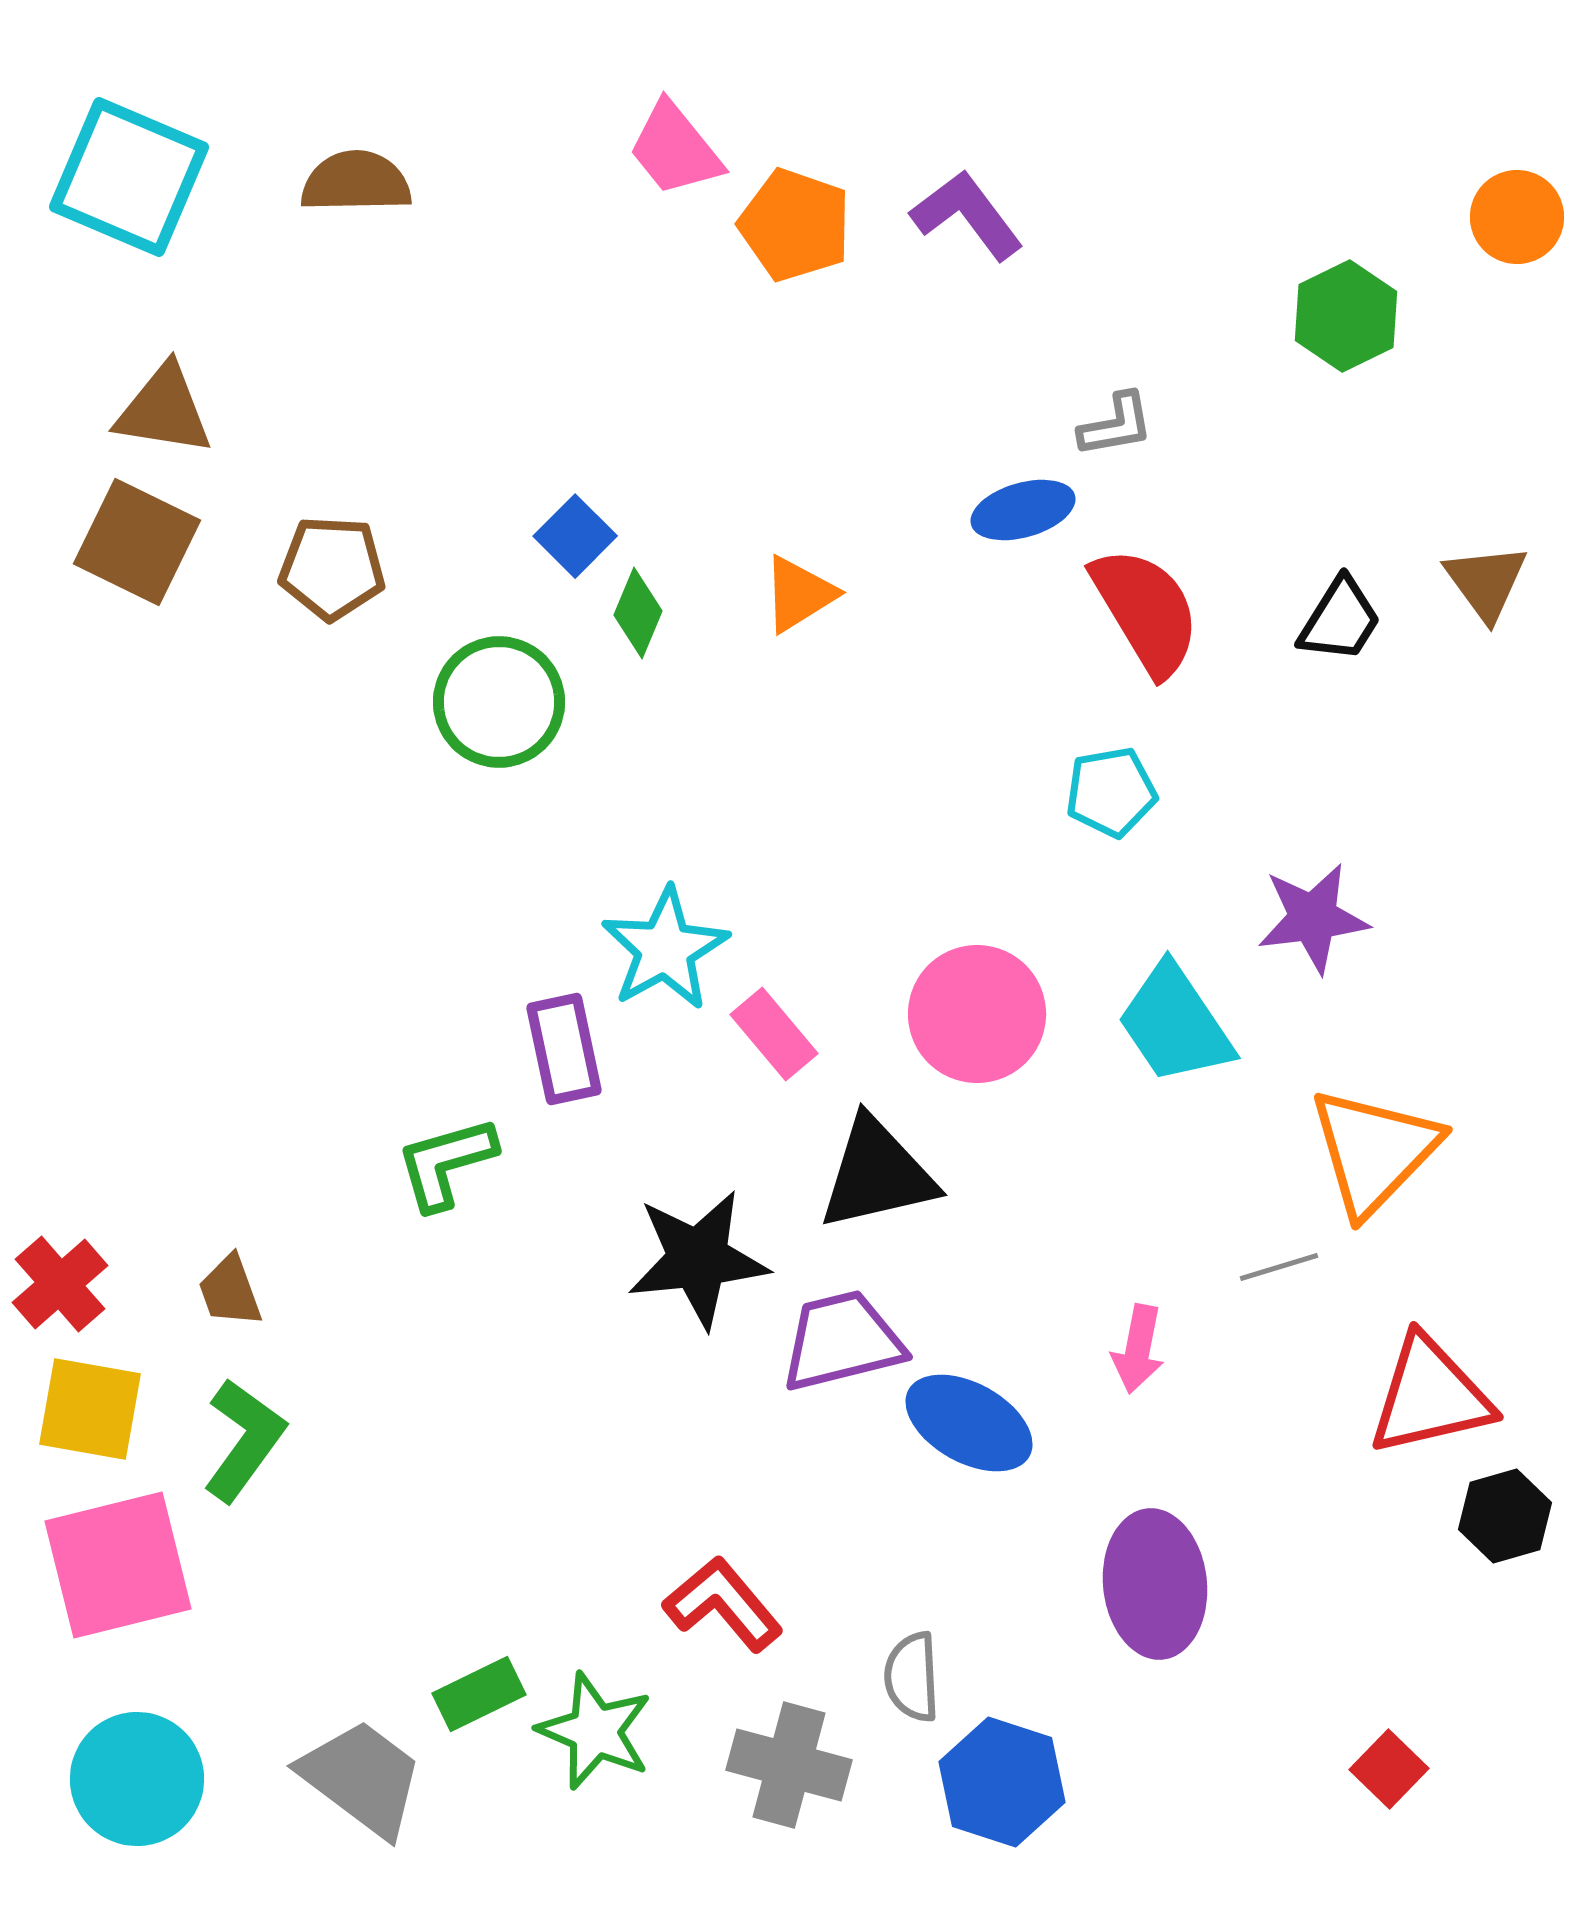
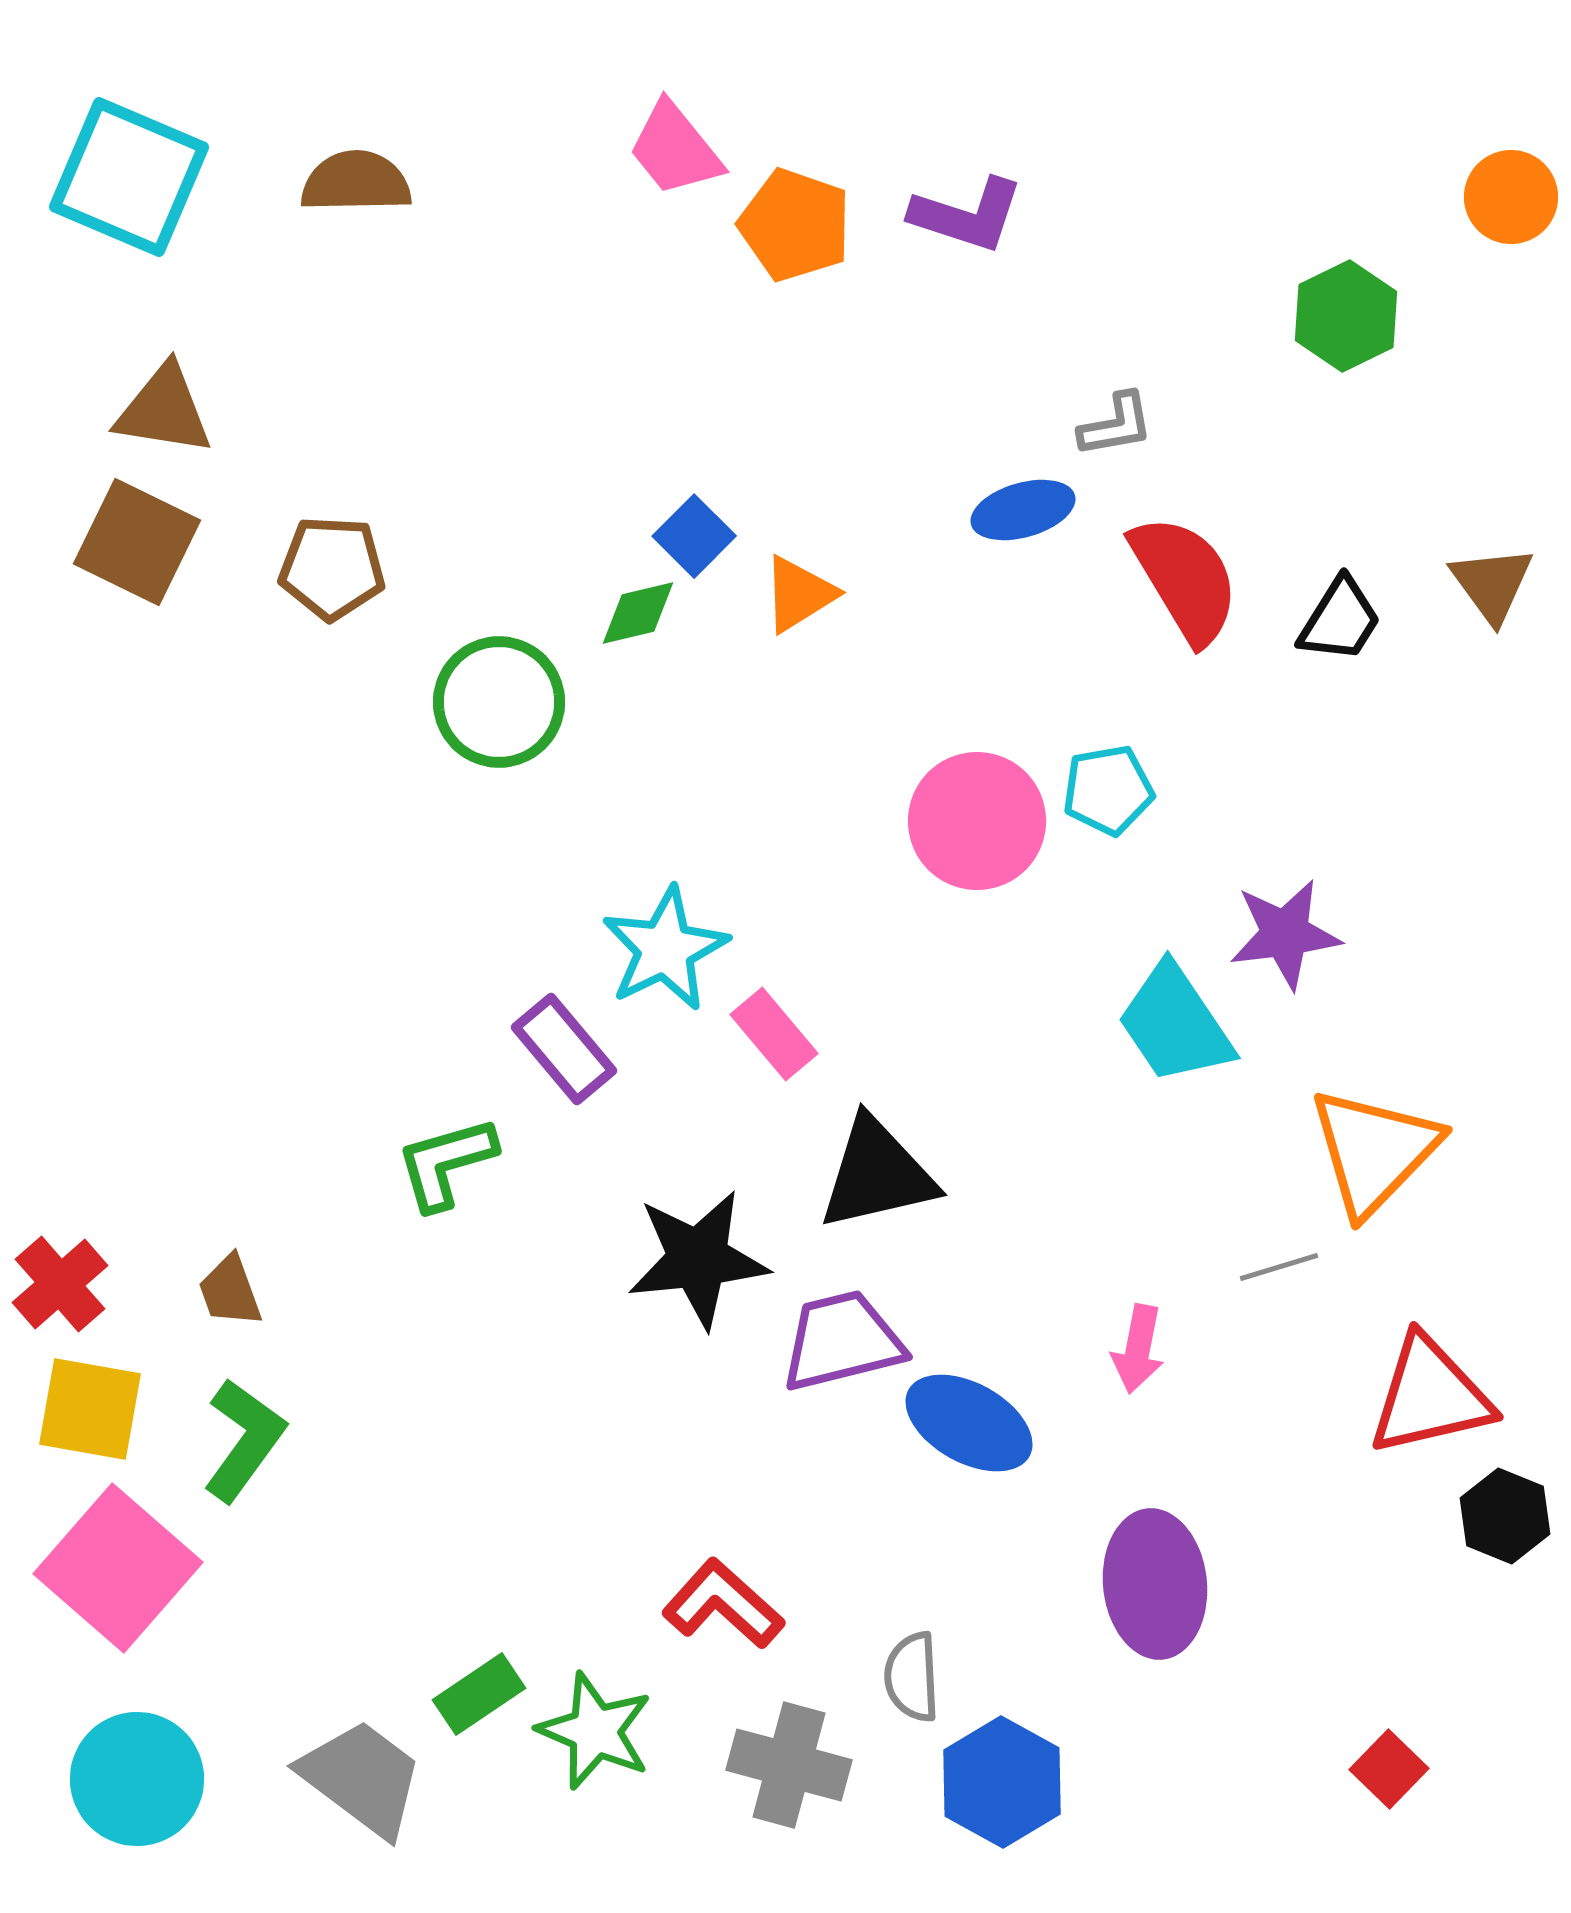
purple L-shape at (967, 215): rotated 145 degrees clockwise
orange circle at (1517, 217): moved 6 px left, 20 px up
blue square at (575, 536): moved 119 px right
brown triangle at (1486, 582): moved 6 px right, 2 px down
red semicircle at (1146, 611): moved 39 px right, 32 px up
green diamond at (638, 613): rotated 54 degrees clockwise
cyan pentagon at (1111, 792): moved 3 px left, 2 px up
purple star at (1313, 918): moved 28 px left, 16 px down
cyan star at (665, 949): rotated 3 degrees clockwise
pink circle at (977, 1014): moved 193 px up
purple rectangle at (564, 1049): rotated 28 degrees counterclockwise
black hexagon at (1505, 1516): rotated 22 degrees counterclockwise
pink square at (118, 1565): moved 3 px down; rotated 35 degrees counterclockwise
red L-shape at (723, 1604): rotated 8 degrees counterclockwise
green rectangle at (479, 1694): rotated 8 degrees counterclockwise
blue hexagon at (1002, 1782): rotated 11 degrees clockwise
